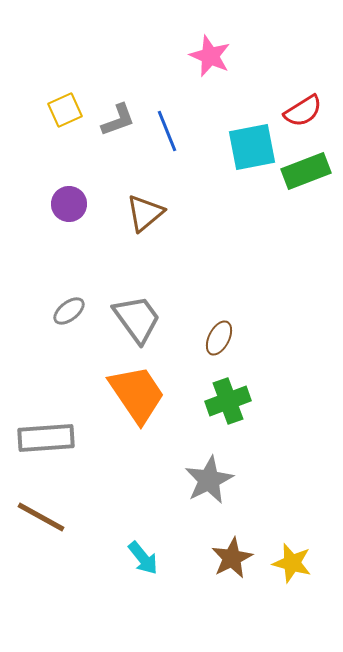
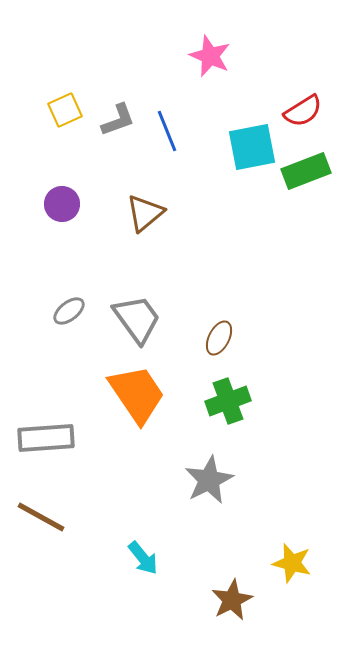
purple circle: moved 7 px left
brown star: moved 42 px down
